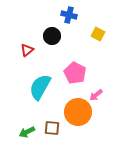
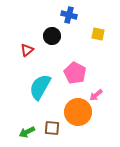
yellow square: rotated 16 degrees counterclockwise
